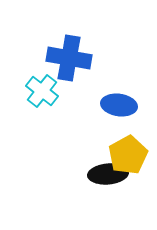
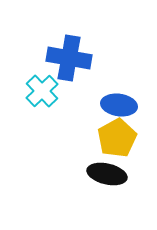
cyan cross: rotated 8 degrees clockwise
yellow pentagon: moved 11 px left, 17 px up
black ellipse: moved 1 px left; rotated 18 degrees clockwise
